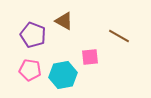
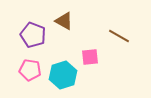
cyan hexagon: rotated 8 degrees counterclockwise
